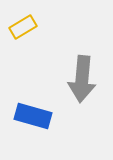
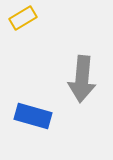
yellow rectangle: moved 9 px up
